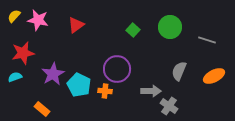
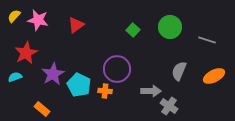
red star: moved 3 px right; rotated 15 degrees counterclockwise
